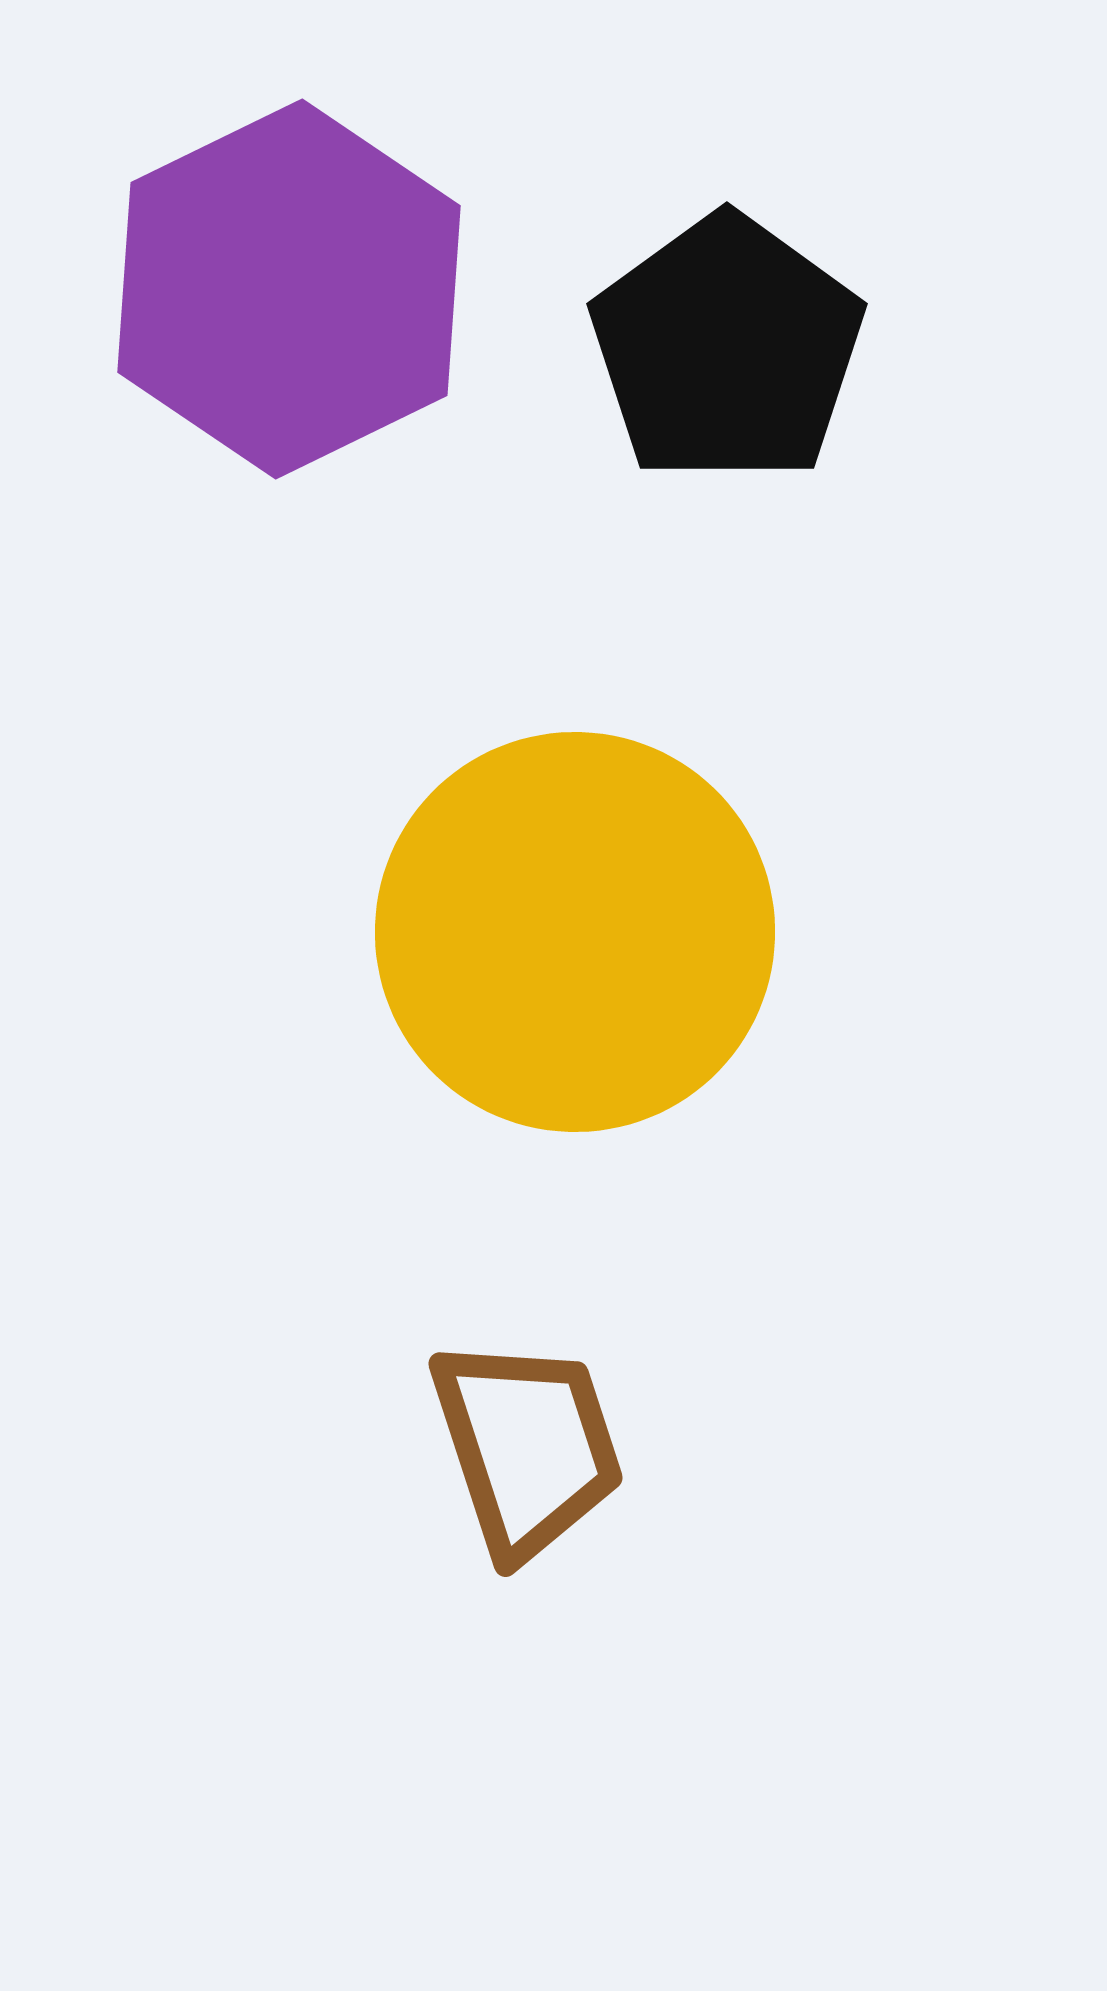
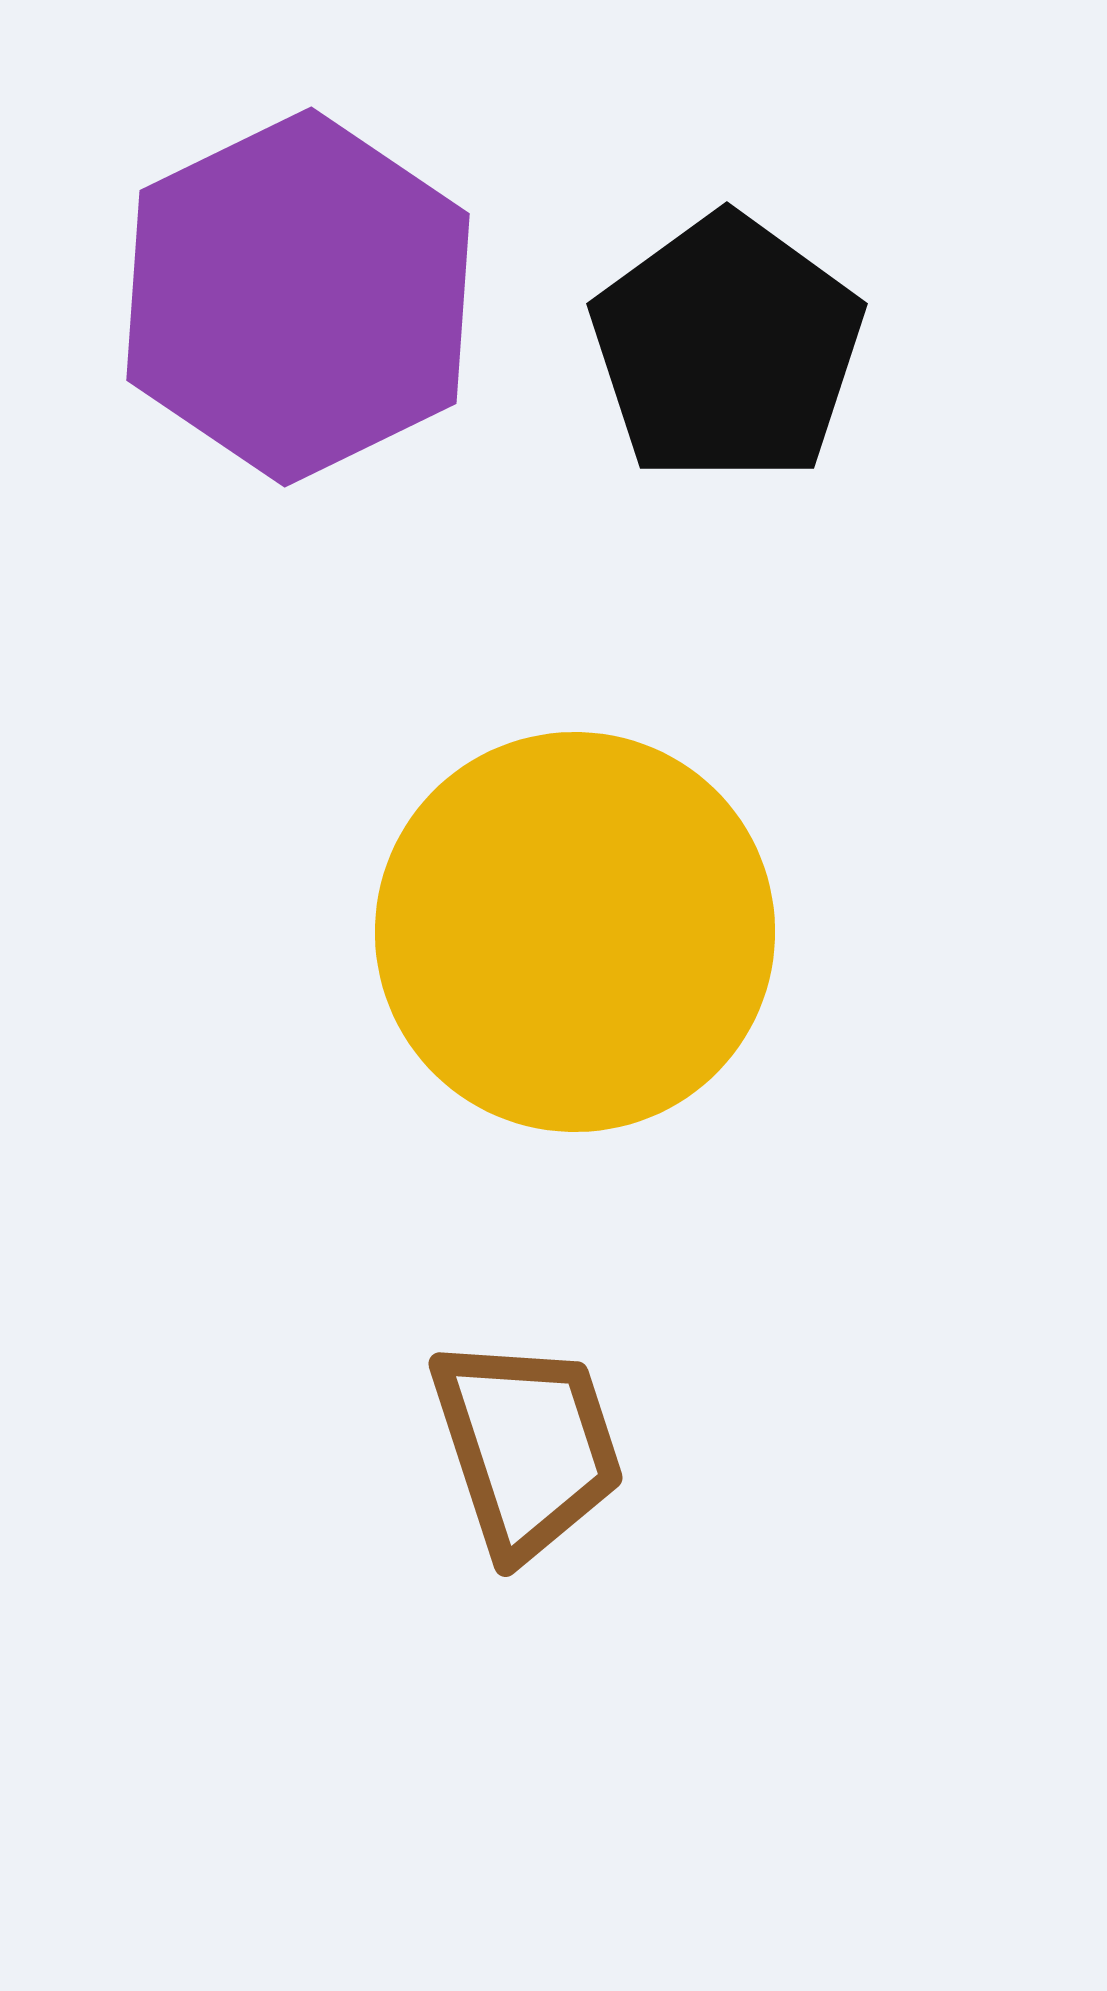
purple hexagon: moved 9 px right, 8 px down
